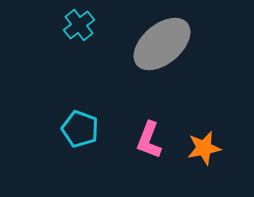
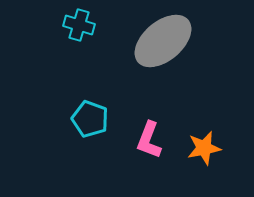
cyan cross: rotated 36 degrees counterclockwise
gray ellipse: moved 1 px right, 3 px up
cyan pentagon: moved 10 px right, 10 px up
